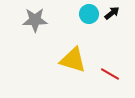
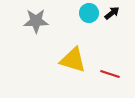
cyan circle: moved 1 px up
gray star: moved 1 px right, 1 px down
red line: rotated 12 degrees counterclockwise
